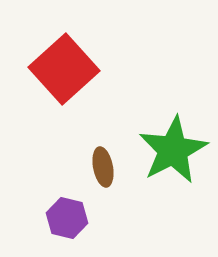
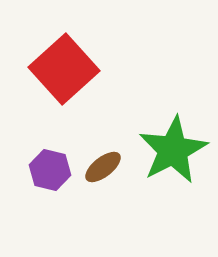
brown ellipse: rotated 63 degrees clockwise
purple hexagon: moved 17 px left, 48 px up
